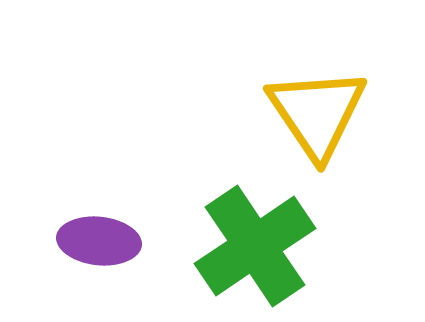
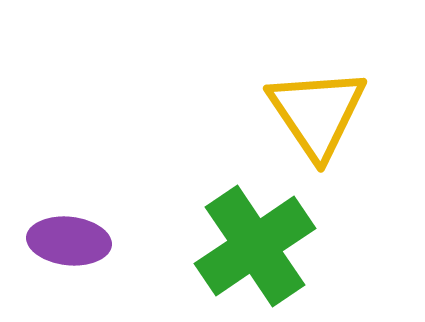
purple ellipse: moved 30 px left
